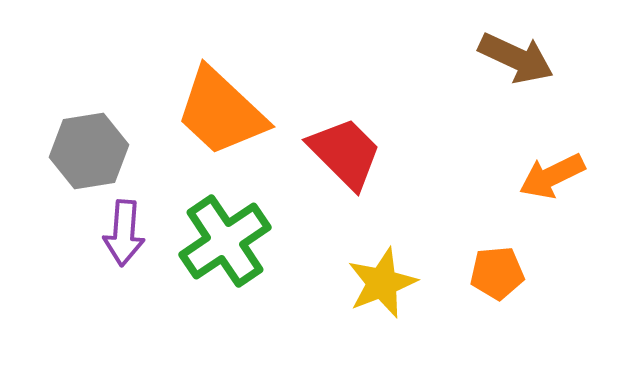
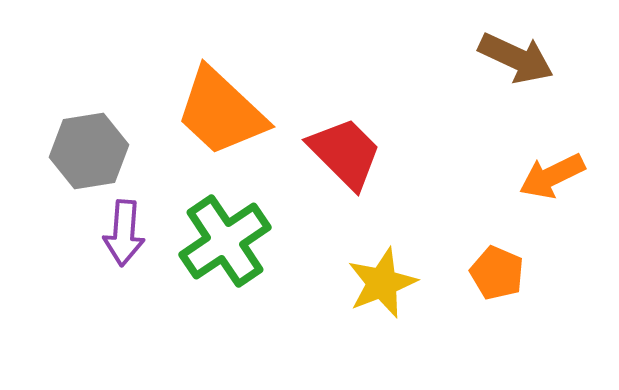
orange pentagon: rotated 28 degrees clockwise
